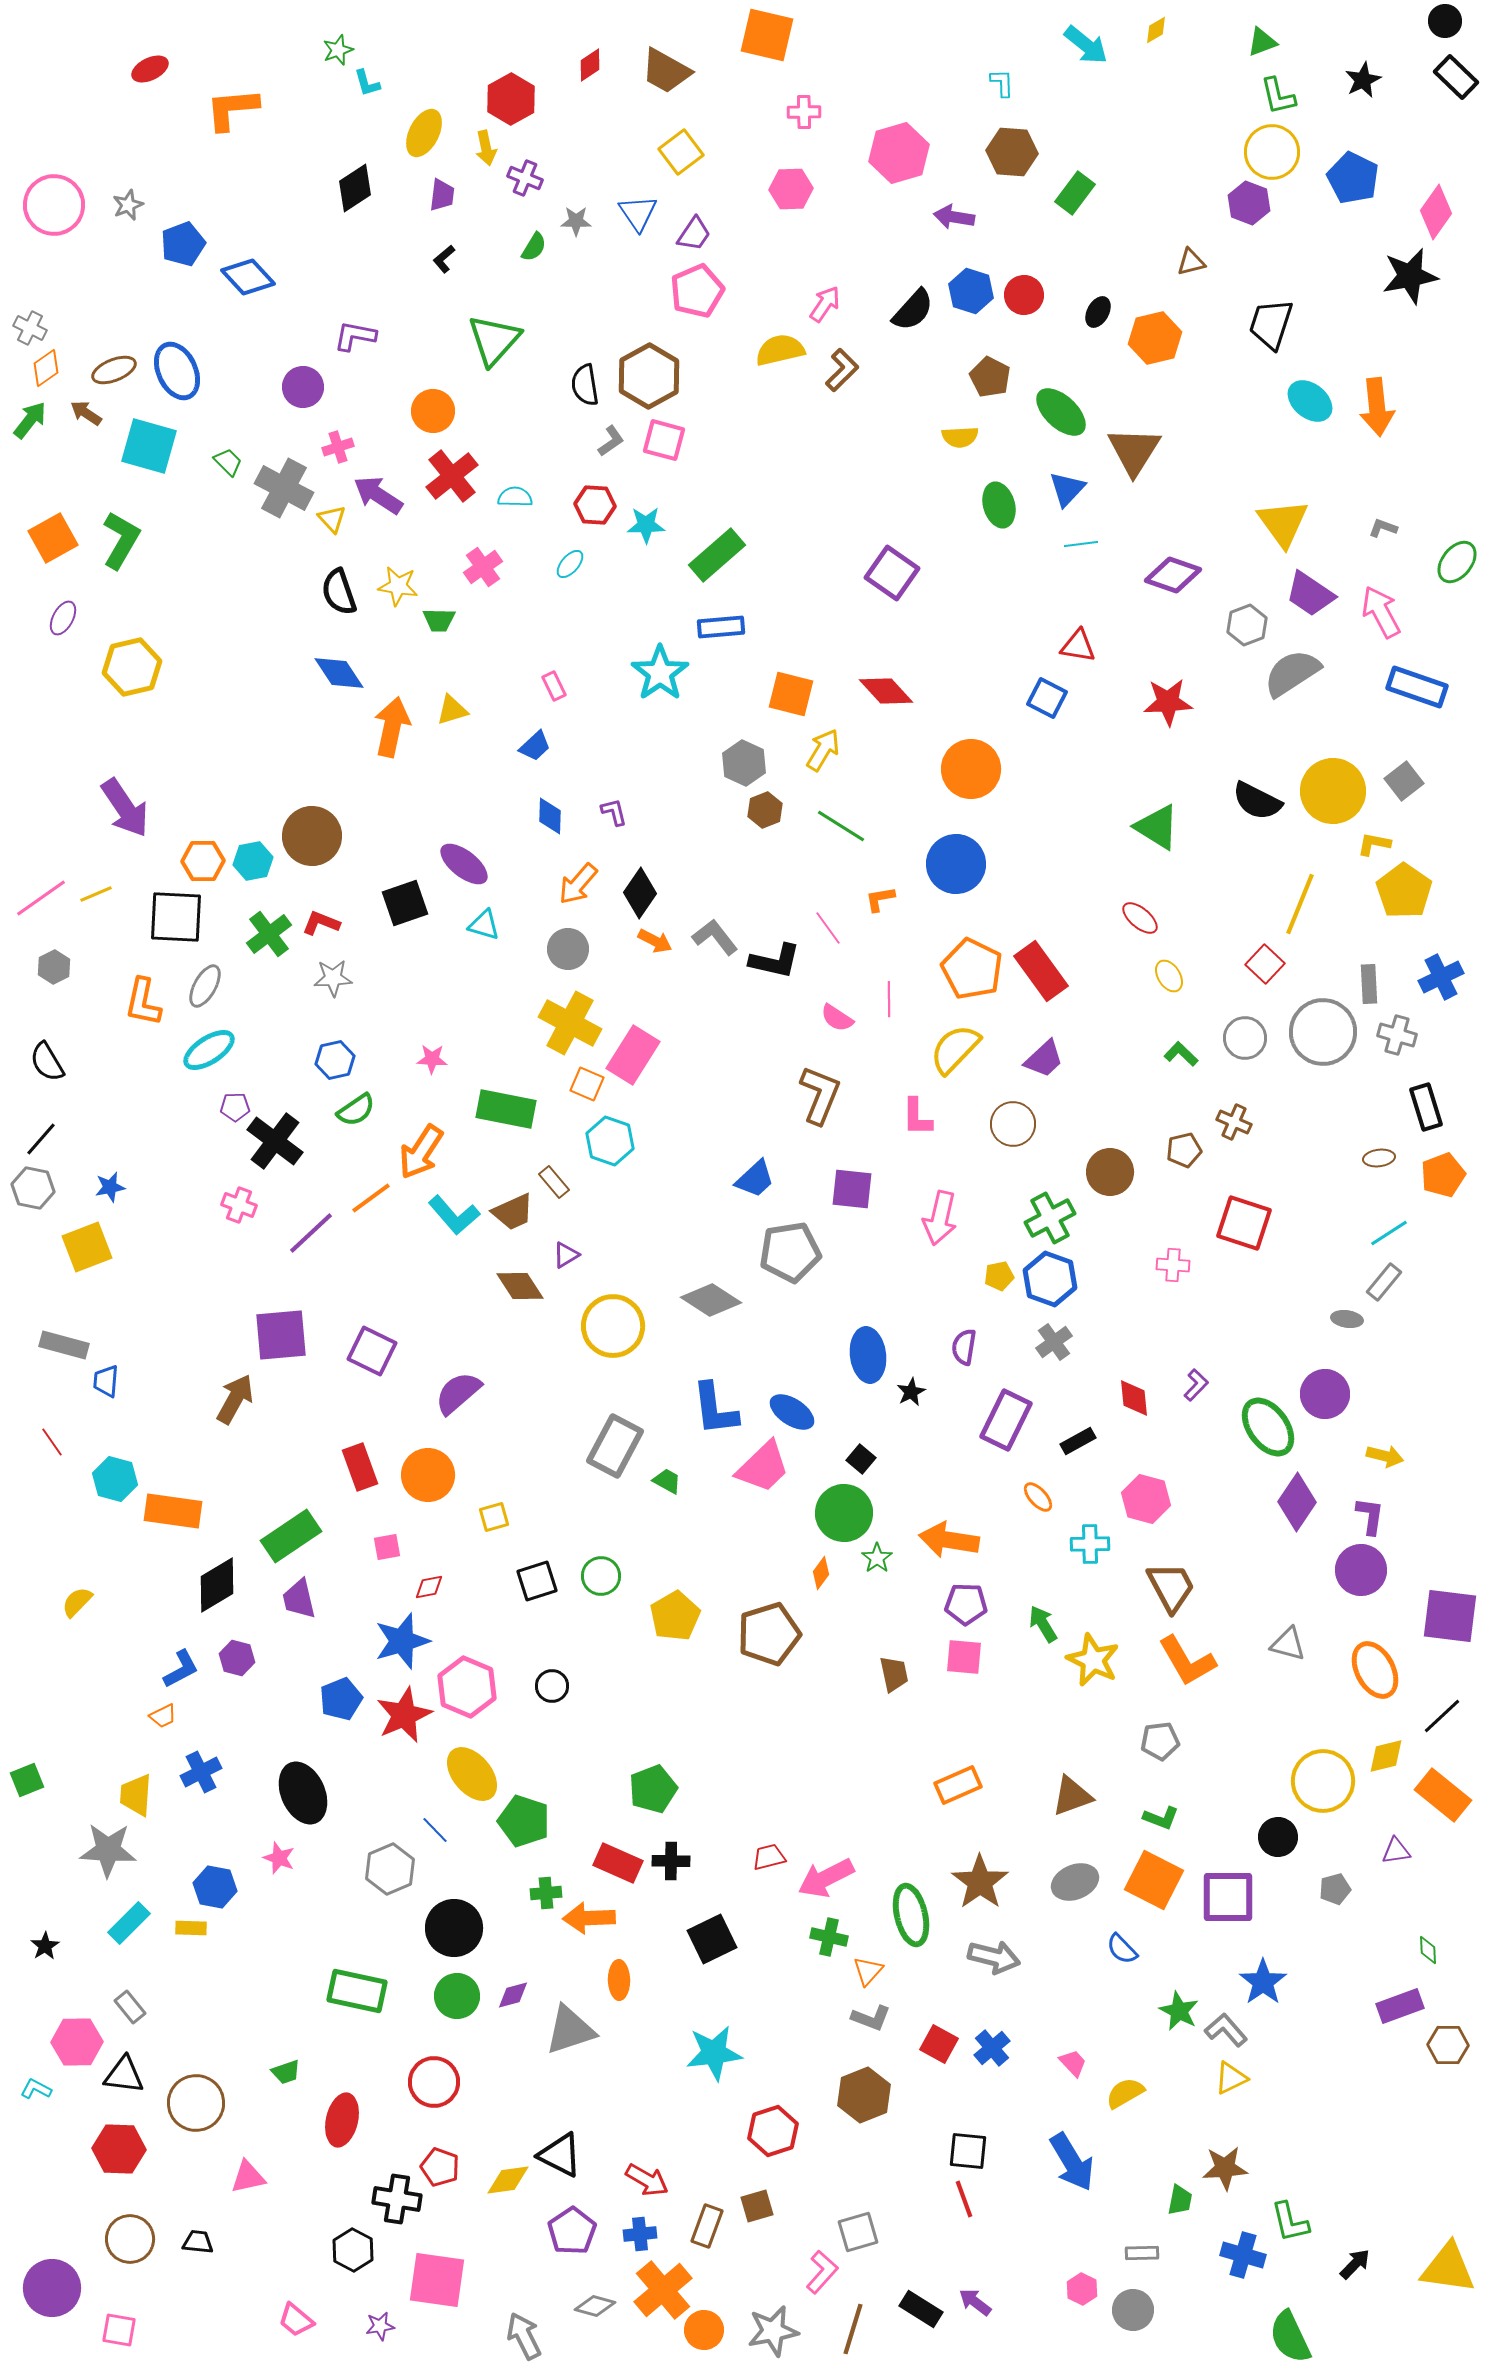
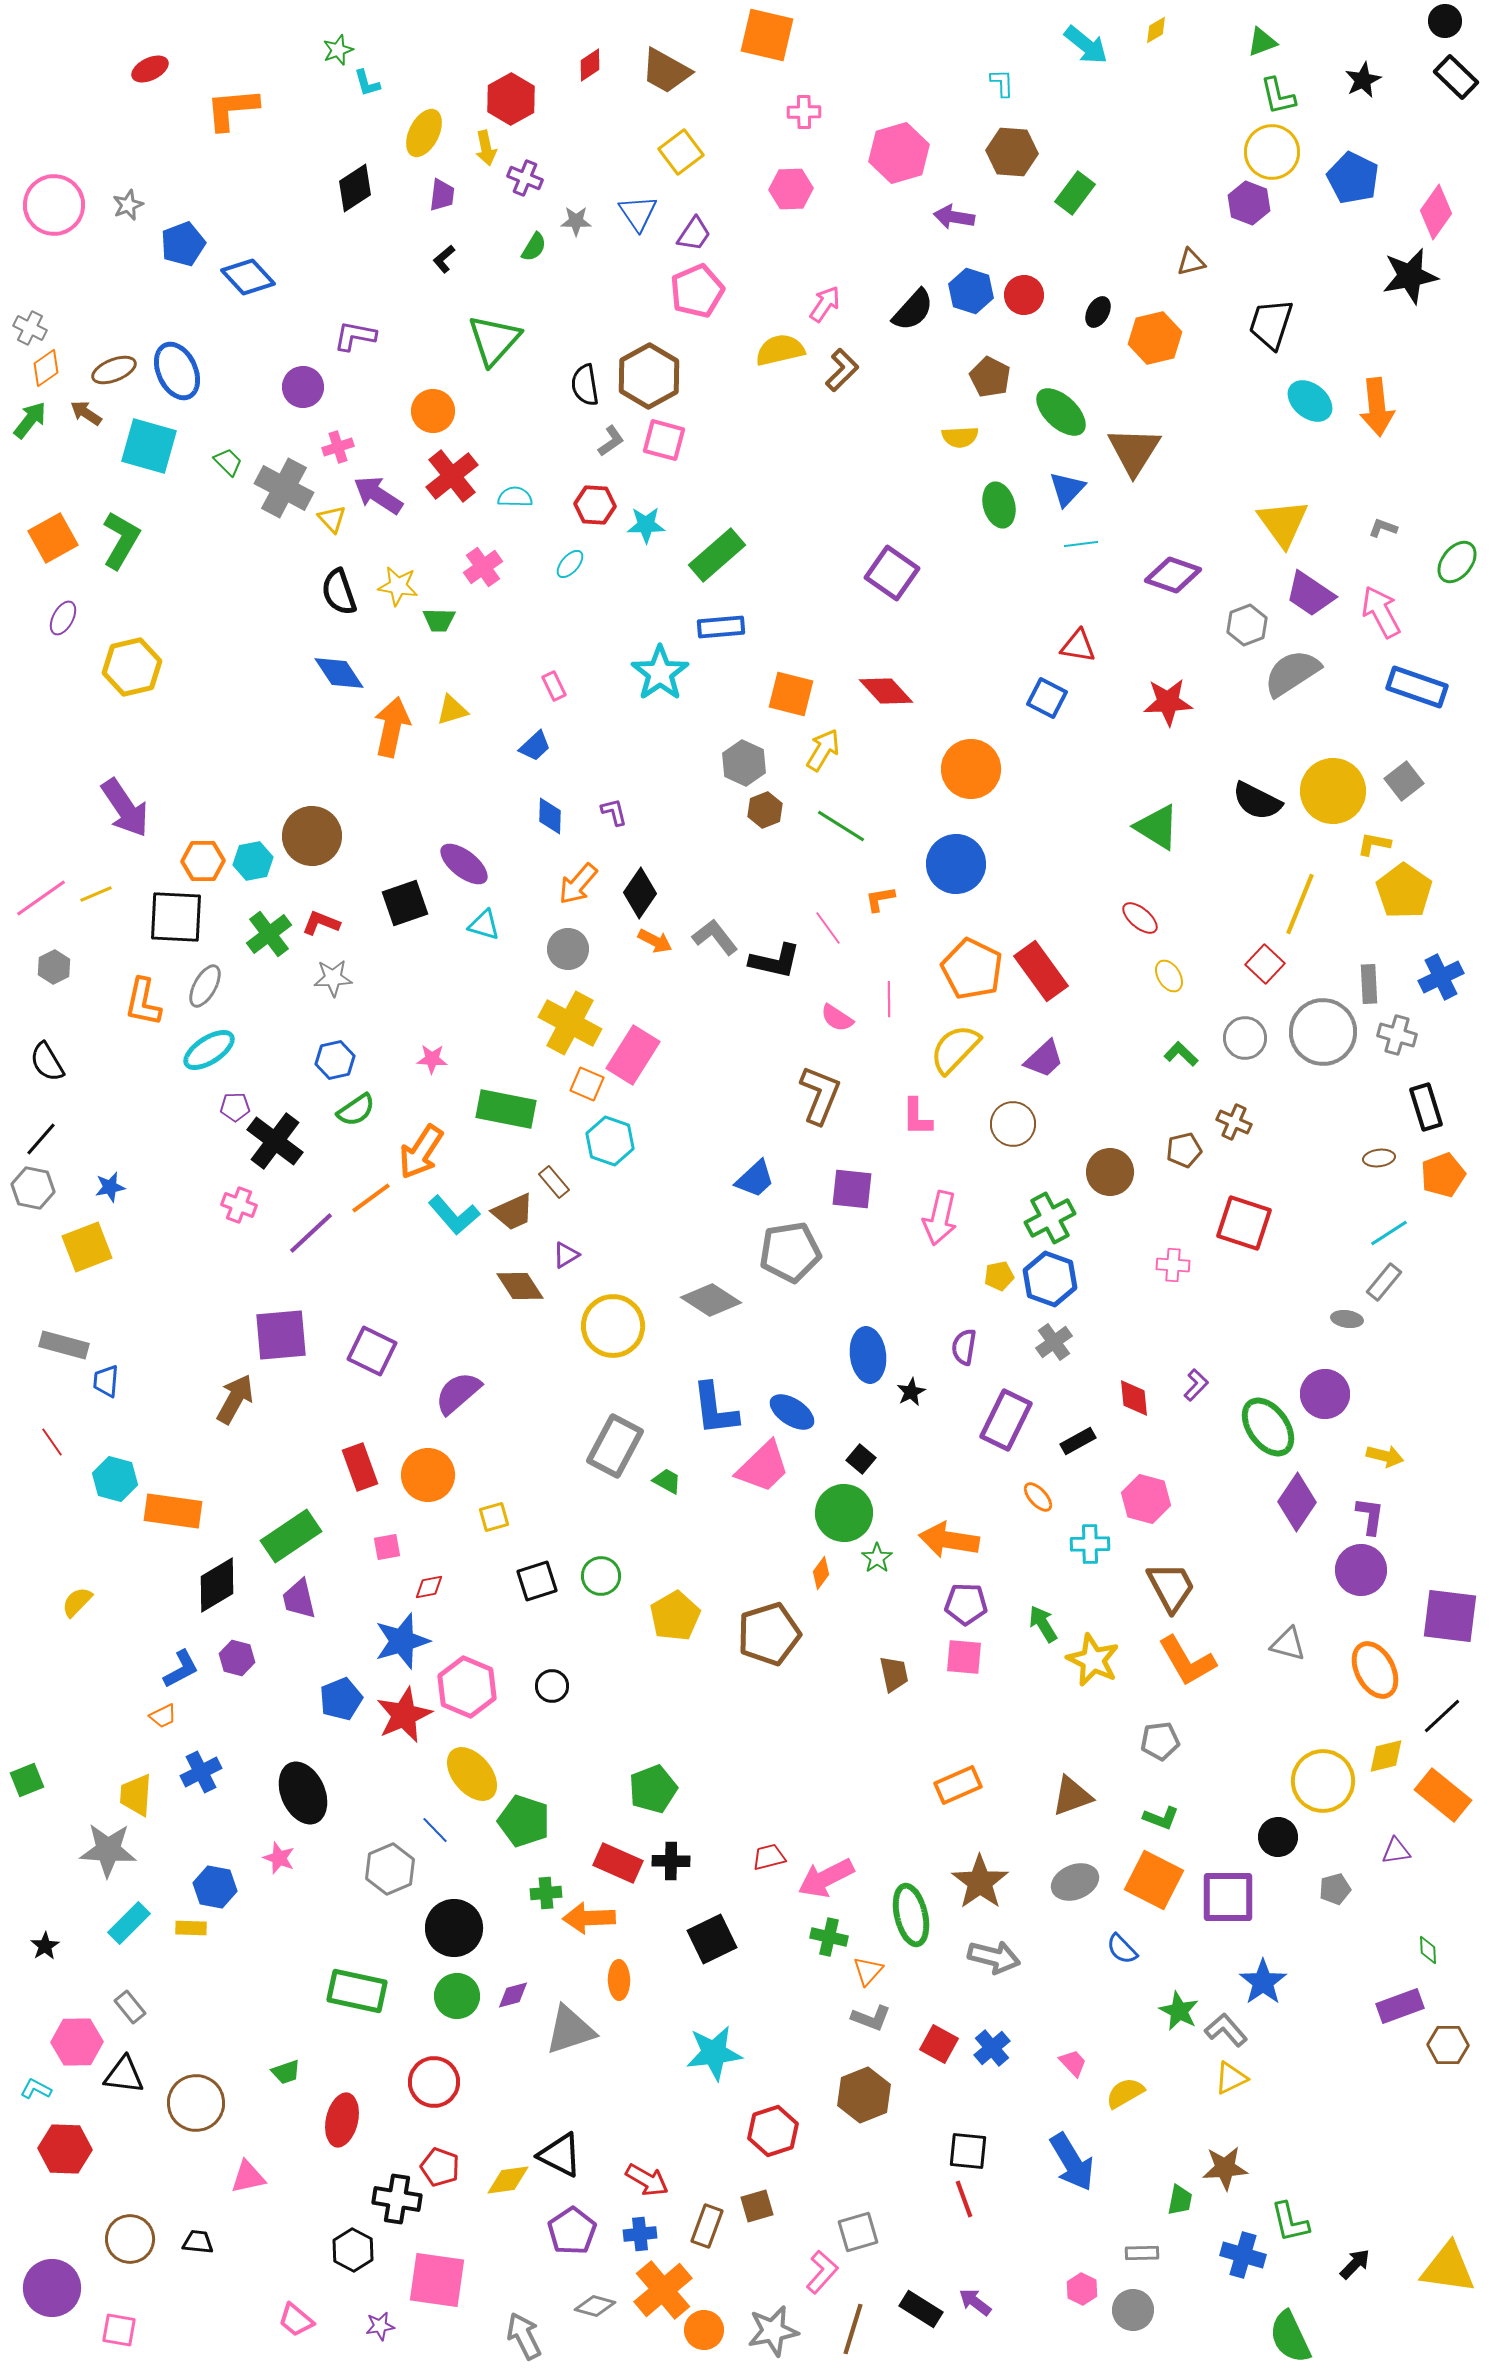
red hexagon at (119, 2149): moved 54 px left
